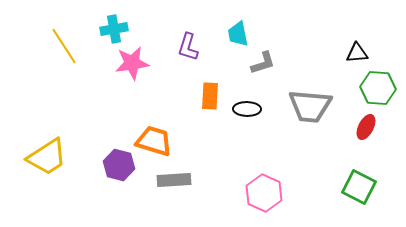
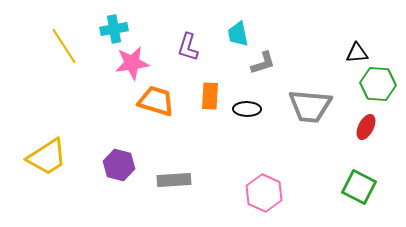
green hexagon: moved 4 px up
orange trapezoid: moved 2 px right, 40 px up
